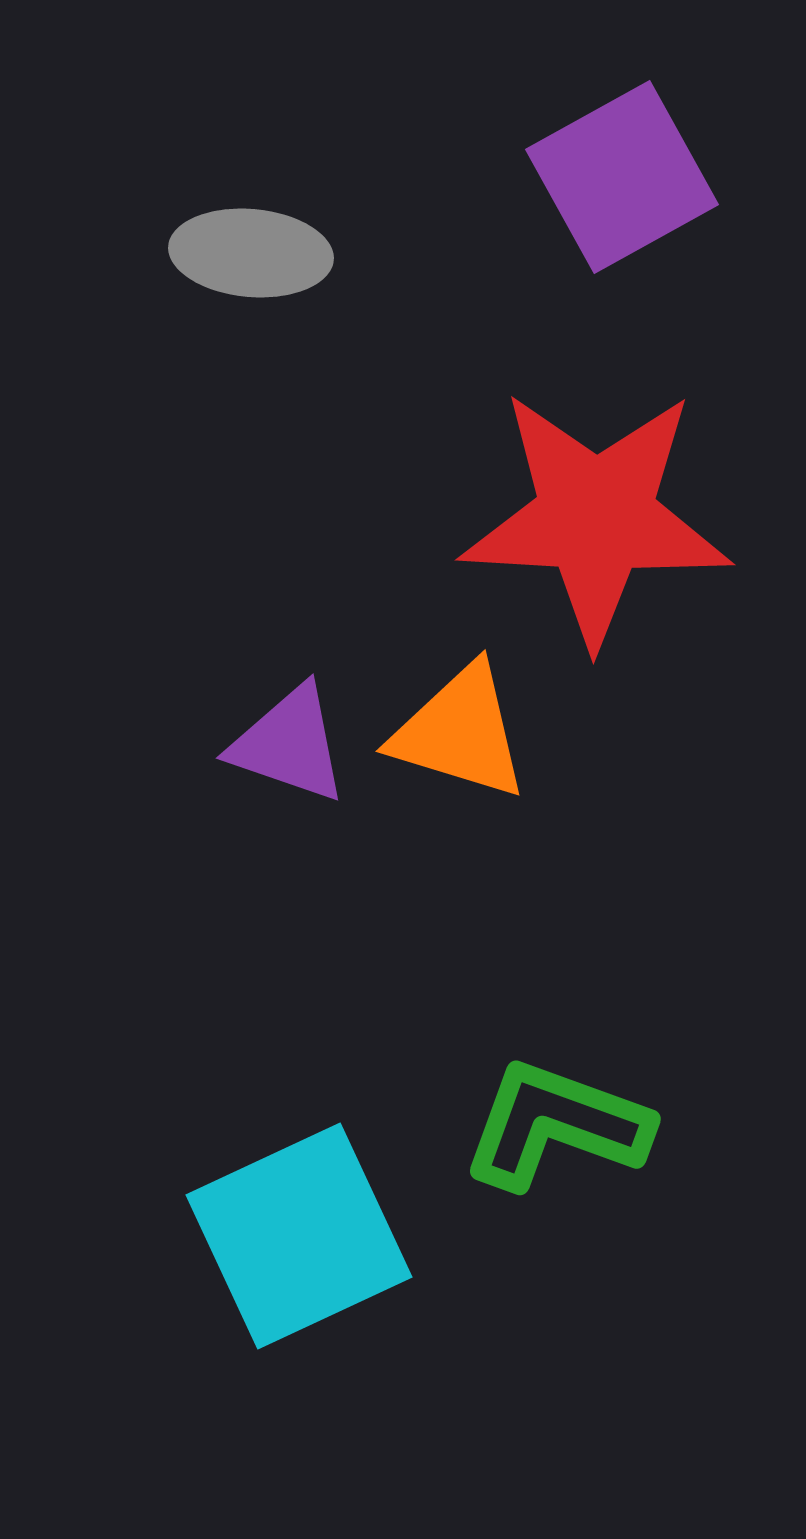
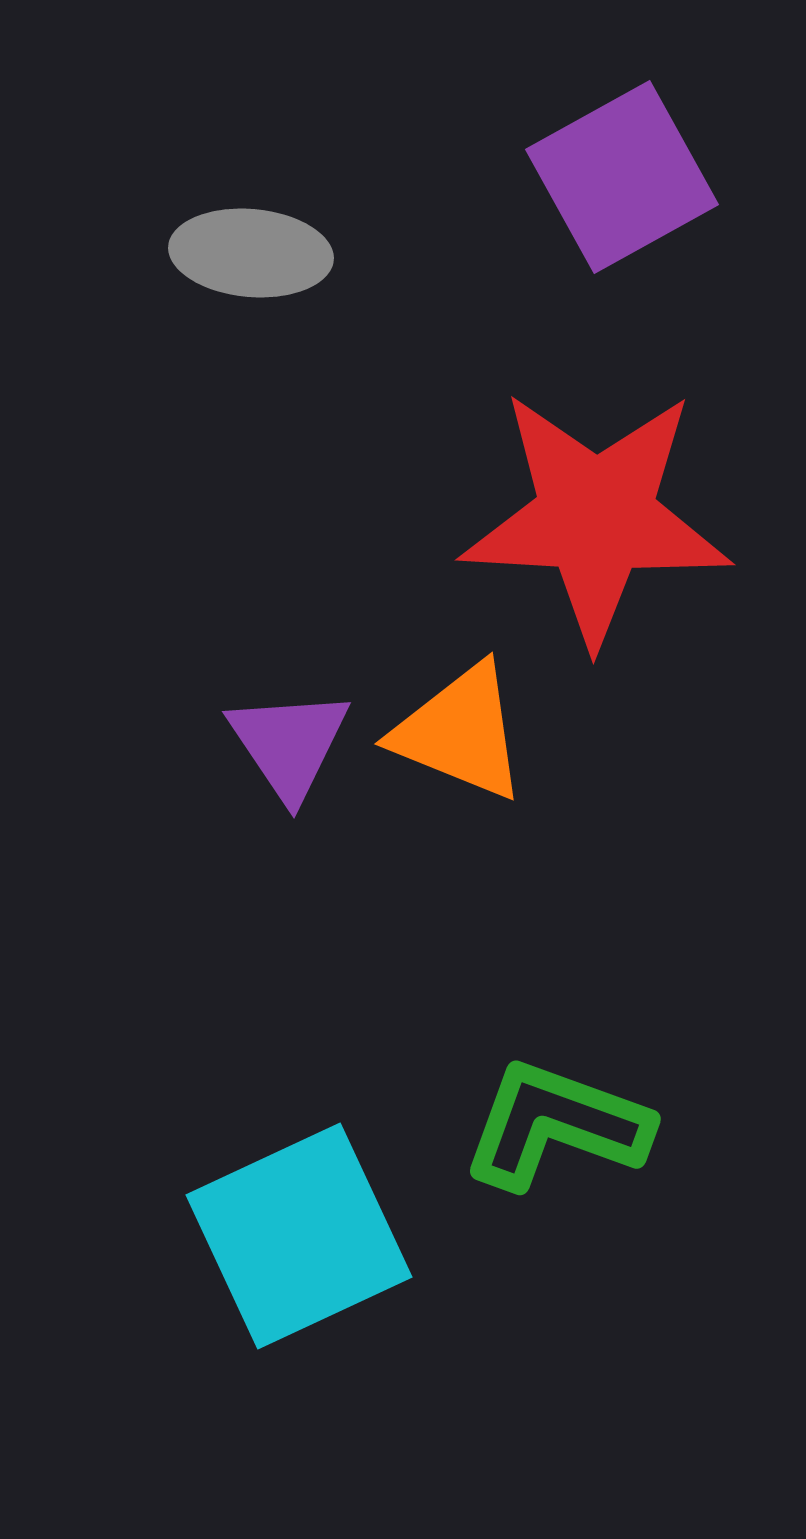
orange triangle: rotated 5 degrees clockwise
purple triangle: rotated 37 degrees clockwise
